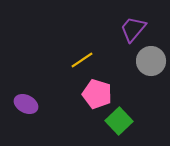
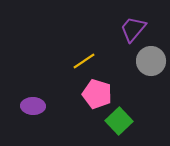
yellow line: moved 2 px right, 1 px down
purple ellipse: moved 7 px right, 2 px down; rotated 25 degrees counterclockwise
